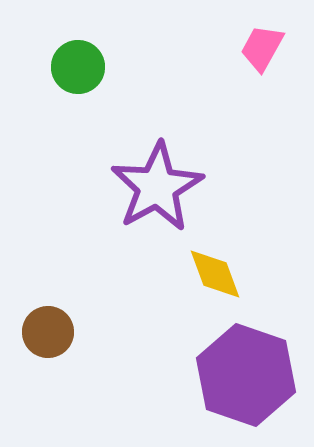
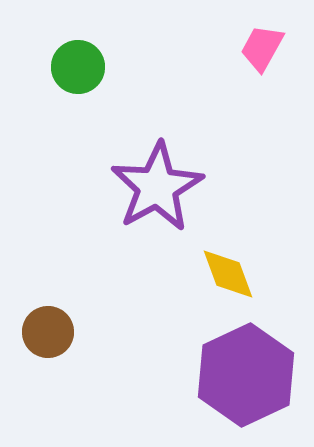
yellow diamond: moved 13 px right
purple hexagon: rotated 16 degrees clockwise
